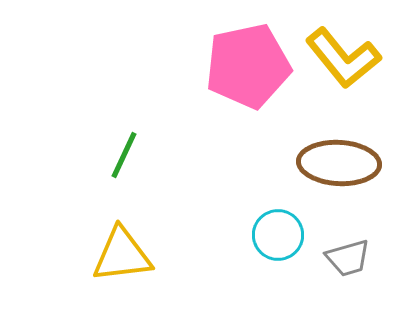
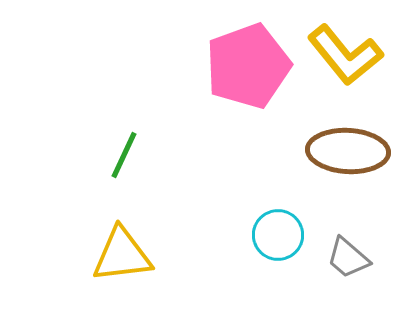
yellow L-shape: moved 2 px right, 3 px up
pink pentagon: rotated 8 degrees counterclockwise
brown ellipse: moved 9 px right, 12 px up
gray trapezoid: rotated 57 degrees clockwise
